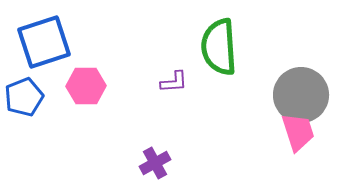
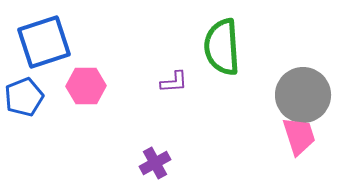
green semicircle: moved 3 px right
gray circle: moved 2 px right
pink trapezoid: moved 1 px right, 4 px down
